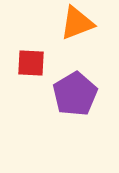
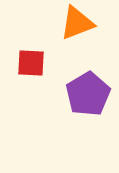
purple pentagon: moved 13 px right
